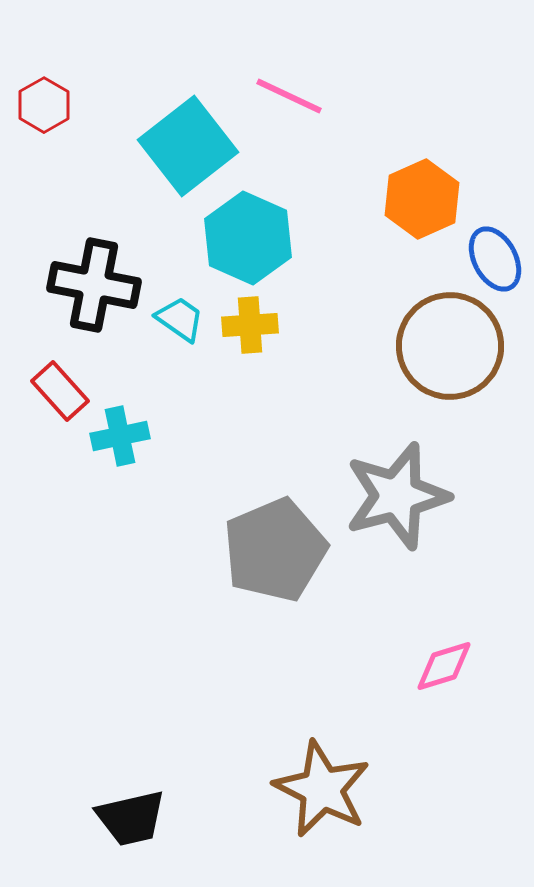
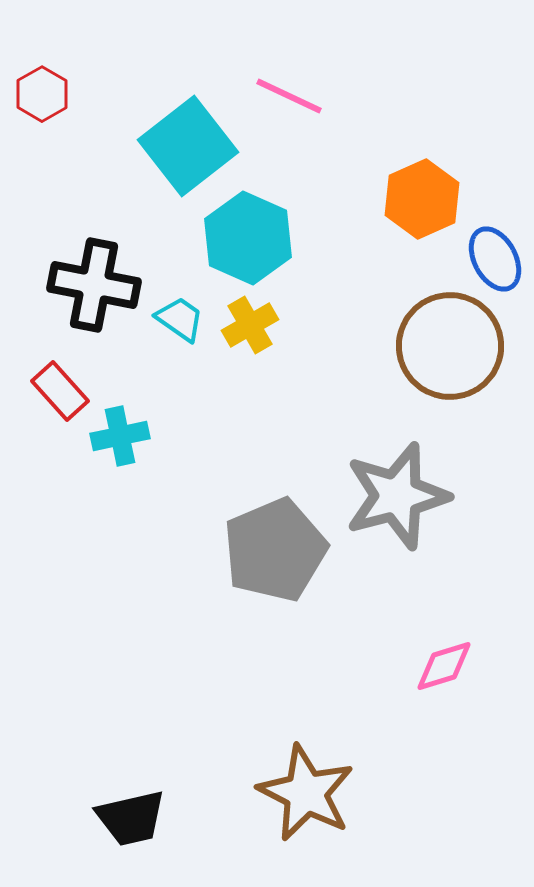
red hexagon: moved 2 px left, 11 px up
yellow cross: rotated 26 degrees counterclockwise
brown star: moved 16 px left, 4 px down
